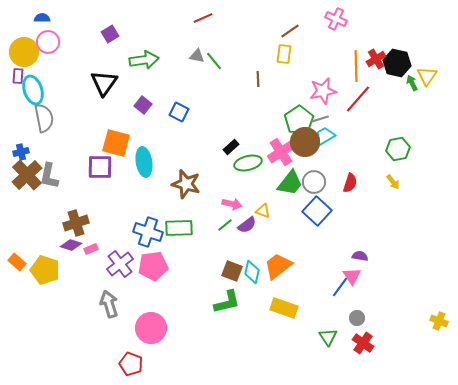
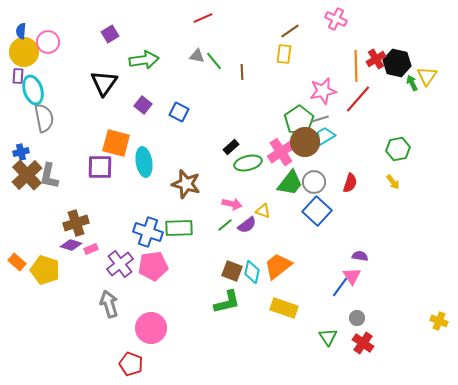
blue semicircle at (42, 18): moved 21 px left, 13 px down; rotated 84 degrees counterclockwise
brown line at (258, 79): moved 16 px left, 7 px up
